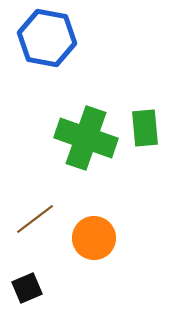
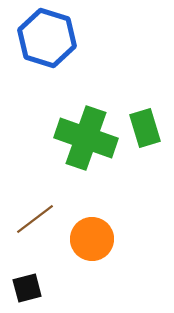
blue hexagon: rotated 6 degrees clockwise
green rectangle: rotated 12 degrees counterclockwise
orange circle: moved 2 px left, 1 px down
black square: rotated 8 degrees clockwise
